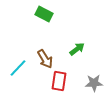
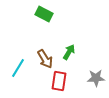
green arrow: moved 8 px left, 3 px down; rotated 21 degrees counterclockwise
cyan line: rotated 12 degrees counterclockwise
gray star: moved 2 px right, 5 px up
